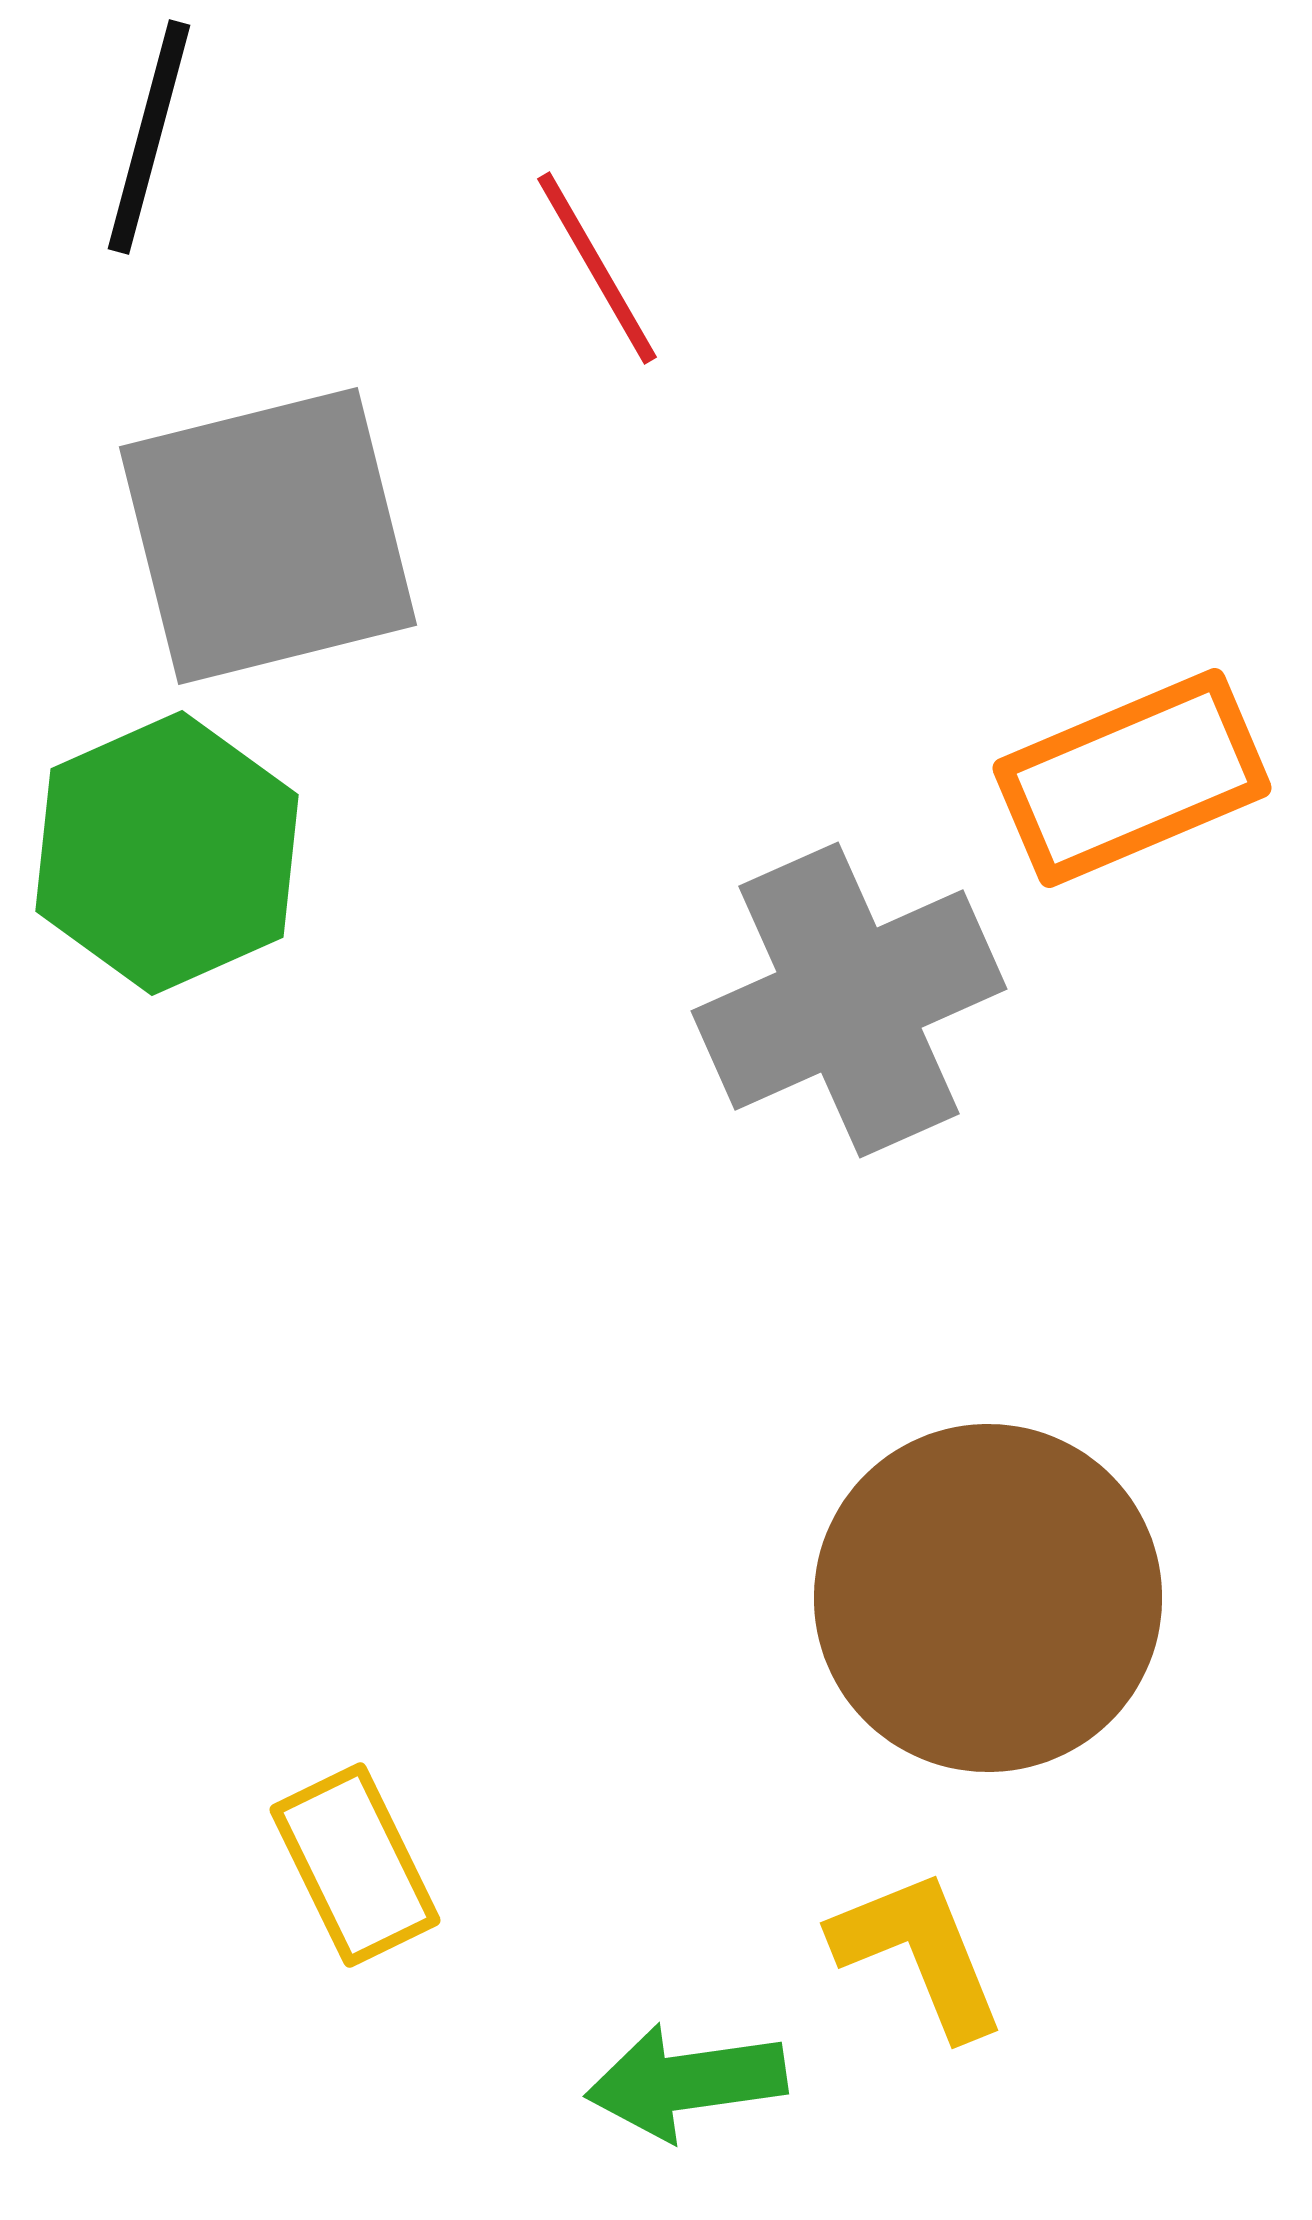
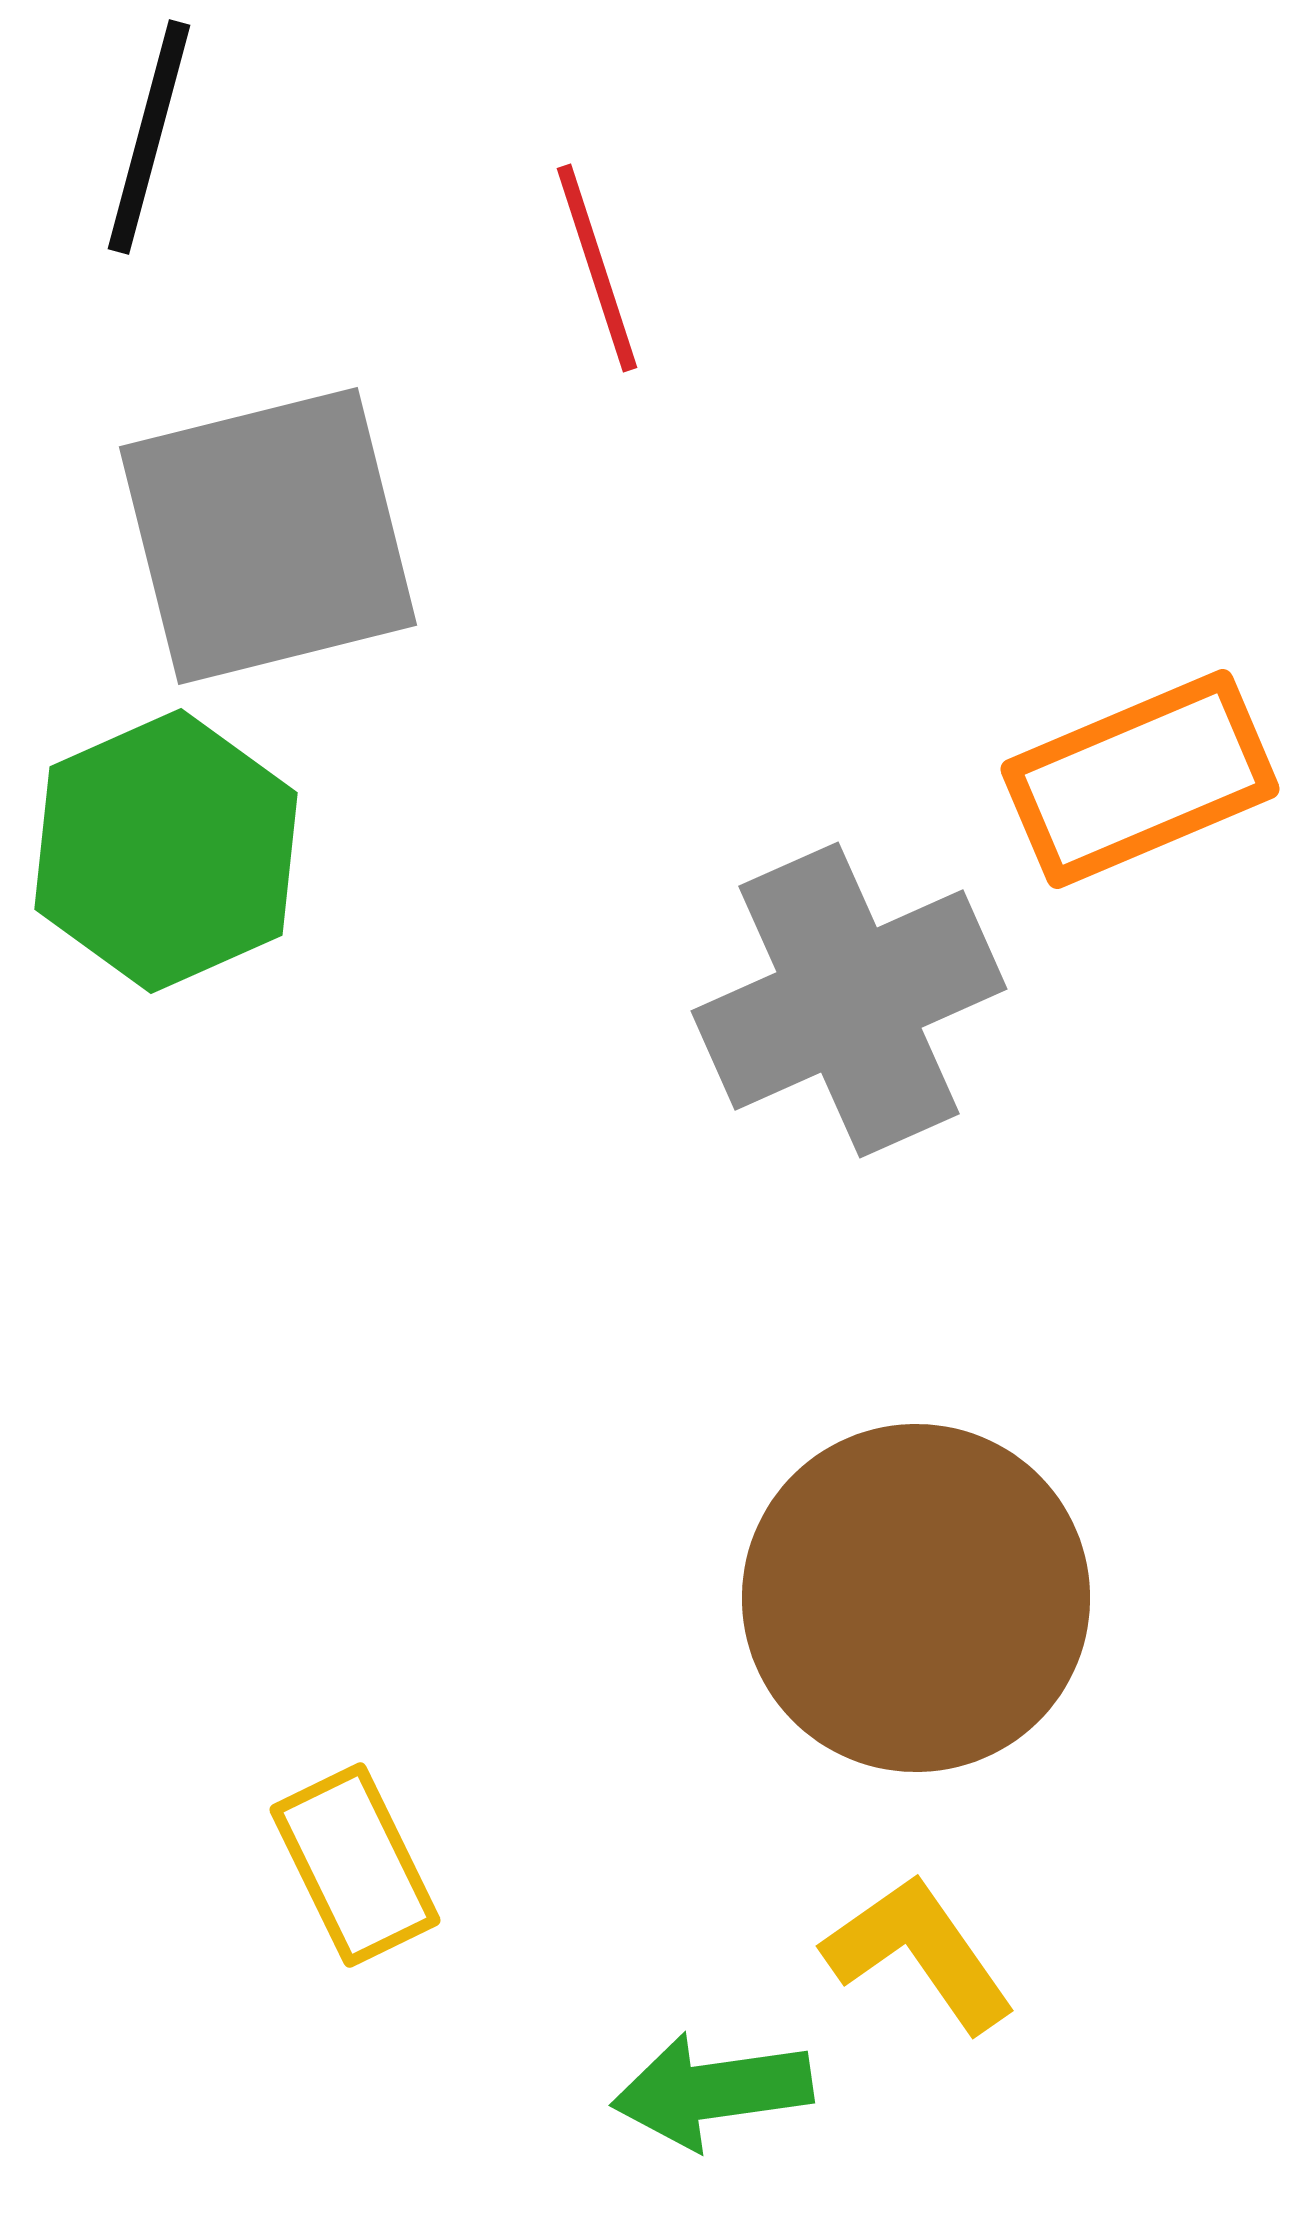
red line: rotated 12 degrees clockwise
orange rectangle: moved 8 px right, 1 px down
green hexagon: moved 1 px left, 2 px up
brown circle: moved 72 px left
yellow L-shape: rotated 13 degrees counterclockwise
green arrow: moved 26 px right, 9 px down
